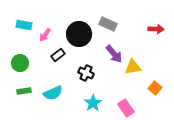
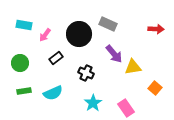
black rectangle: moved 2 px left, 3 px down
